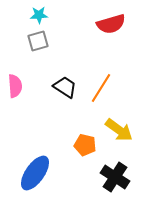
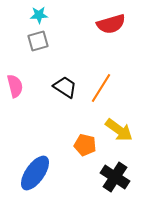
pink semicircle: rotated 10 degrees counterclockwise
